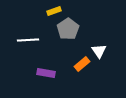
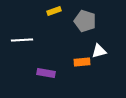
gray pentagon: moved 17 px right, 8 px up; rotated 20 degrees counterclockwise
white line: moved 6 px left
white triangle: rotated 49 degrees clockwise
orange rectangle: moved 2 px up; rotated 35 degrees clockwise
